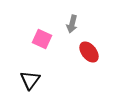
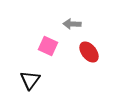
gray arrow: rotated 78 degrees clockwise
pink square: moved 6 px right, 7 px down
